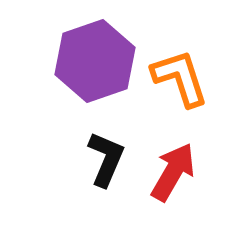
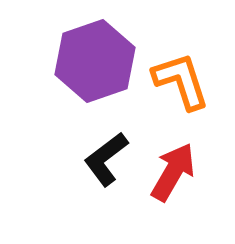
orange L-shape: moved 1 px right, 3 px down
black L-shape: rotated 150 degrees counterclockwise
